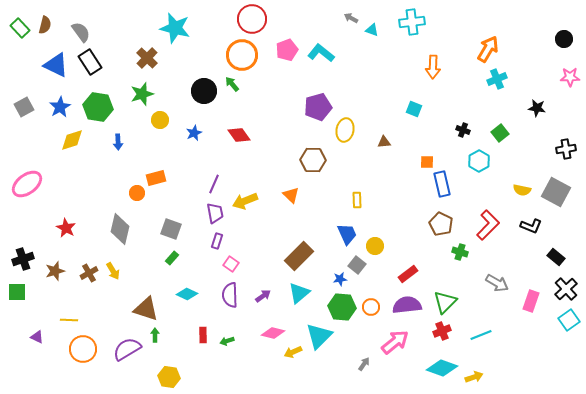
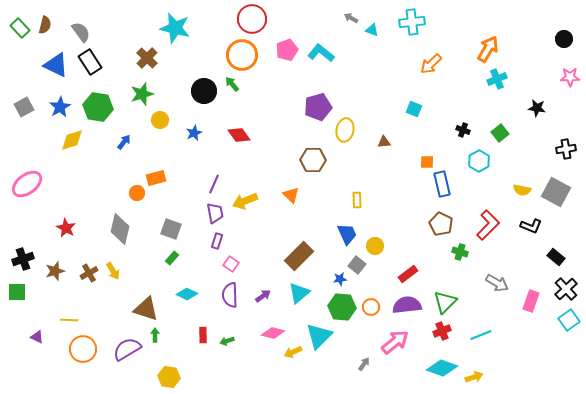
orange arrow at (433, 67): moved 2 px left, 3 px up; rotated 45 degrees clockwise
blue arrow at (118, 142): moved 6 px right; rotated 140 degrees counterclockwise
